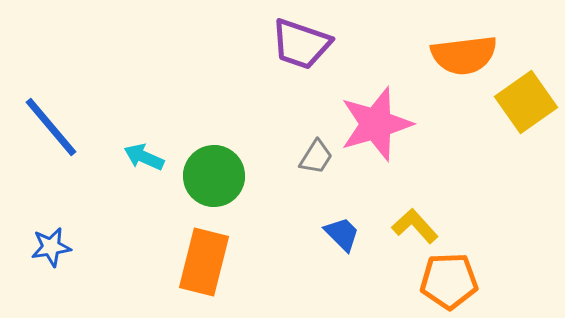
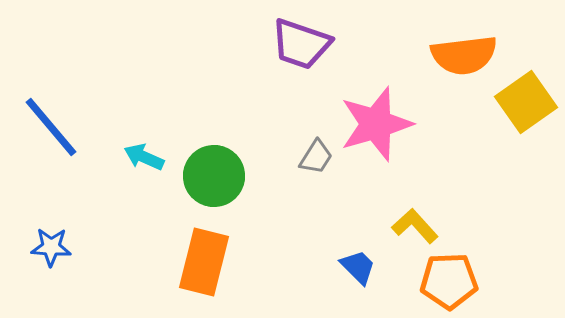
blue trapezoid: moved 16 px right, 33 px down
blue star: rotated 12 degrees clockwise
